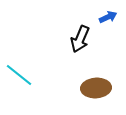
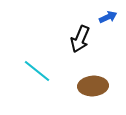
cyan line: moved 18 px right, 4 px up
brown ellipse: moved 3 px left, 2 px up
